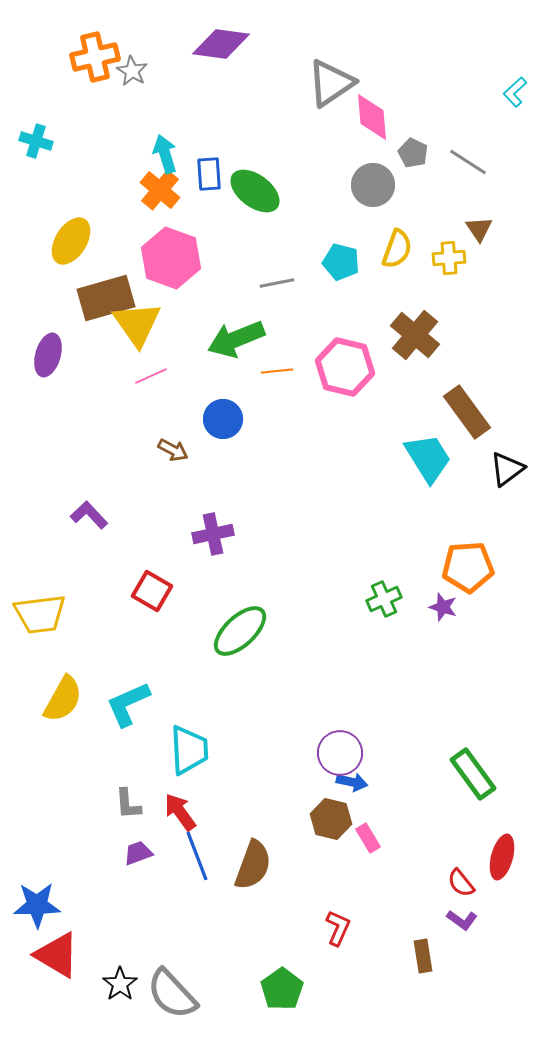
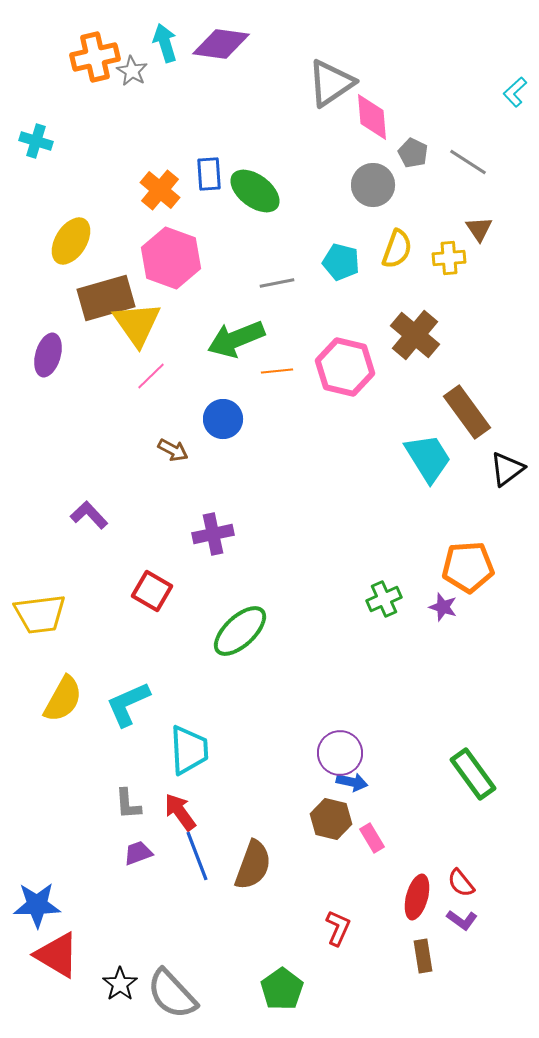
cyan arrow at (165, 154): moved 111 px up
pink line at (151, 376): rotated 20 degrees counterclockwise
pink rectangle at (368, 838): moved 4 px right
red ellipse at (502, 857): moved 85 px left, 40 px down
